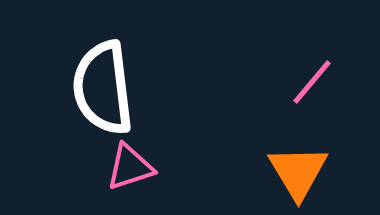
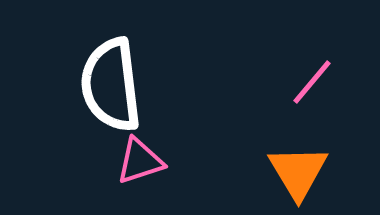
white semicircle: moved 8 px right, 3 px up
pink triangle: moved 10 px right, 6 px up
